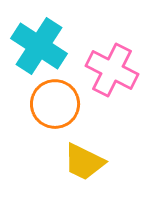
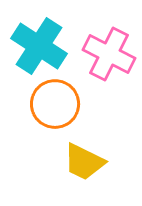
pink cross: moved 3 px left, 16 px up
